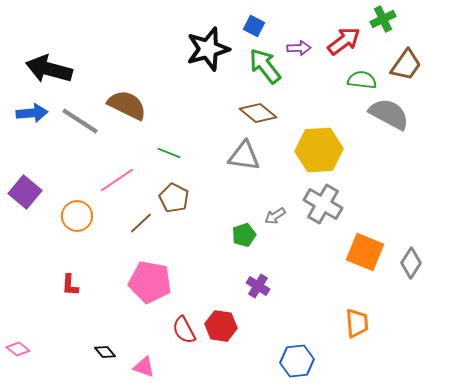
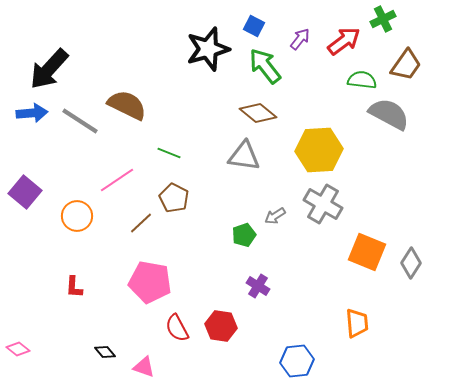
purple arrow: moved 1 px right, 9 px up; rotated 50 degrees counterclockwise
black arrow: rotated 63 degrees counterclockwise
orange square: moved 2 px right
red L-shape: moved 4 px right, 2 px down
red semicircle: moved 7 px left, 2 px up
